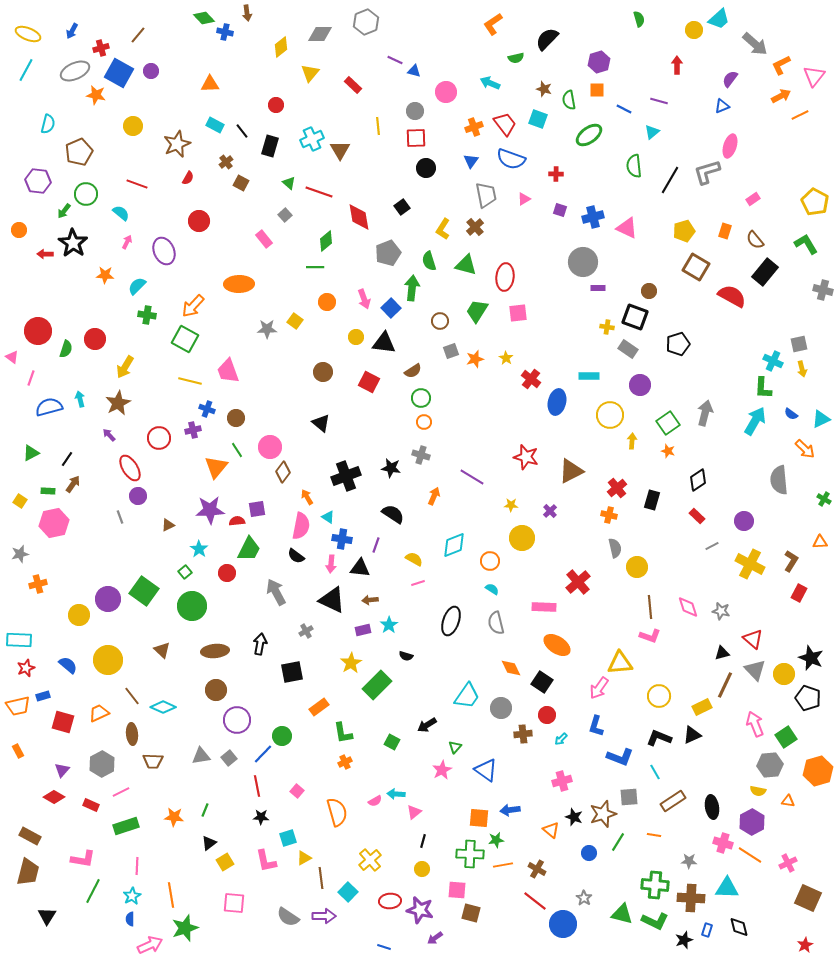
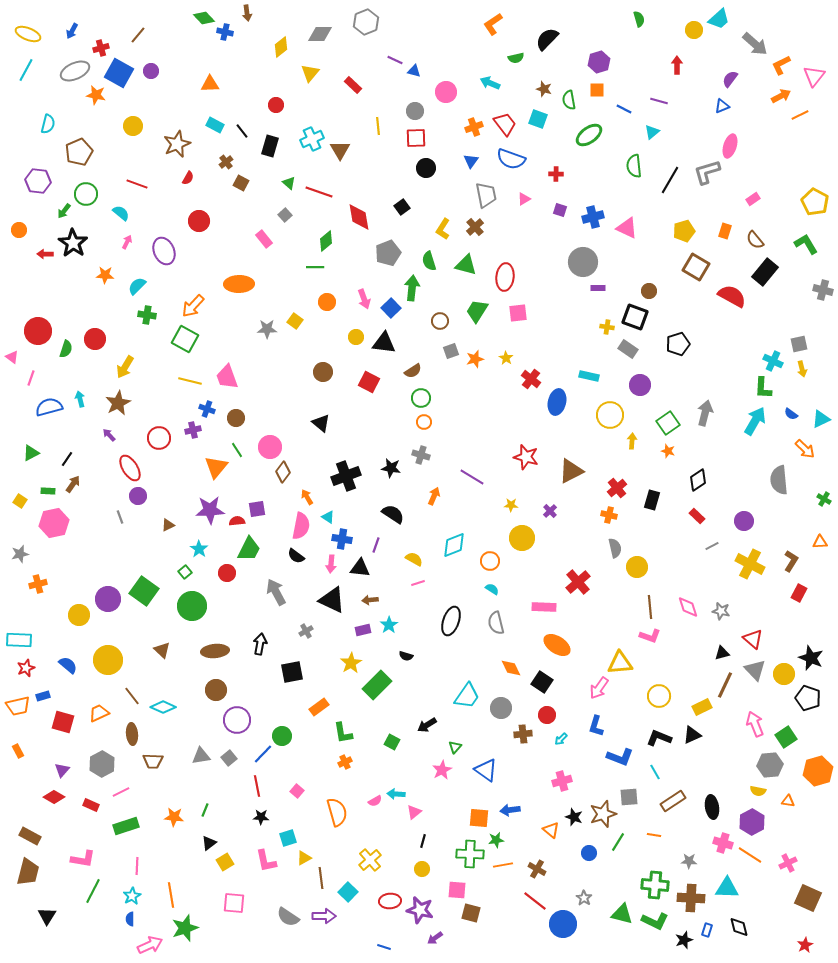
pink trapezoid at (228, 371): moved 1 px left, 6 px down
cyan rectangle at (589, 376): rotated 12 degrees clockwise
